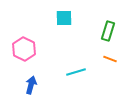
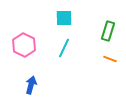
pink hexagon: moved 4 px up
cyan line: moved 12 px left, 24 px up; rotated 48 degrees counterclockwise
